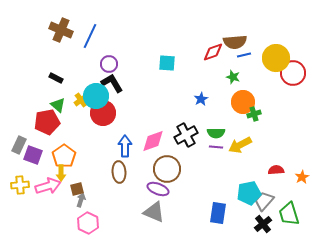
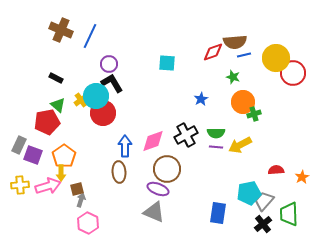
green trapezoid at (289, 214): rotated 15 degrees clockwise
